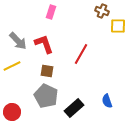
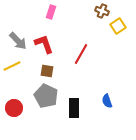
yellow square: rotated 35 degrees counterclockwise
black rectangle: rotated 48 degrees counterclockwise
red circle: moved 2 px right, 4 px up
